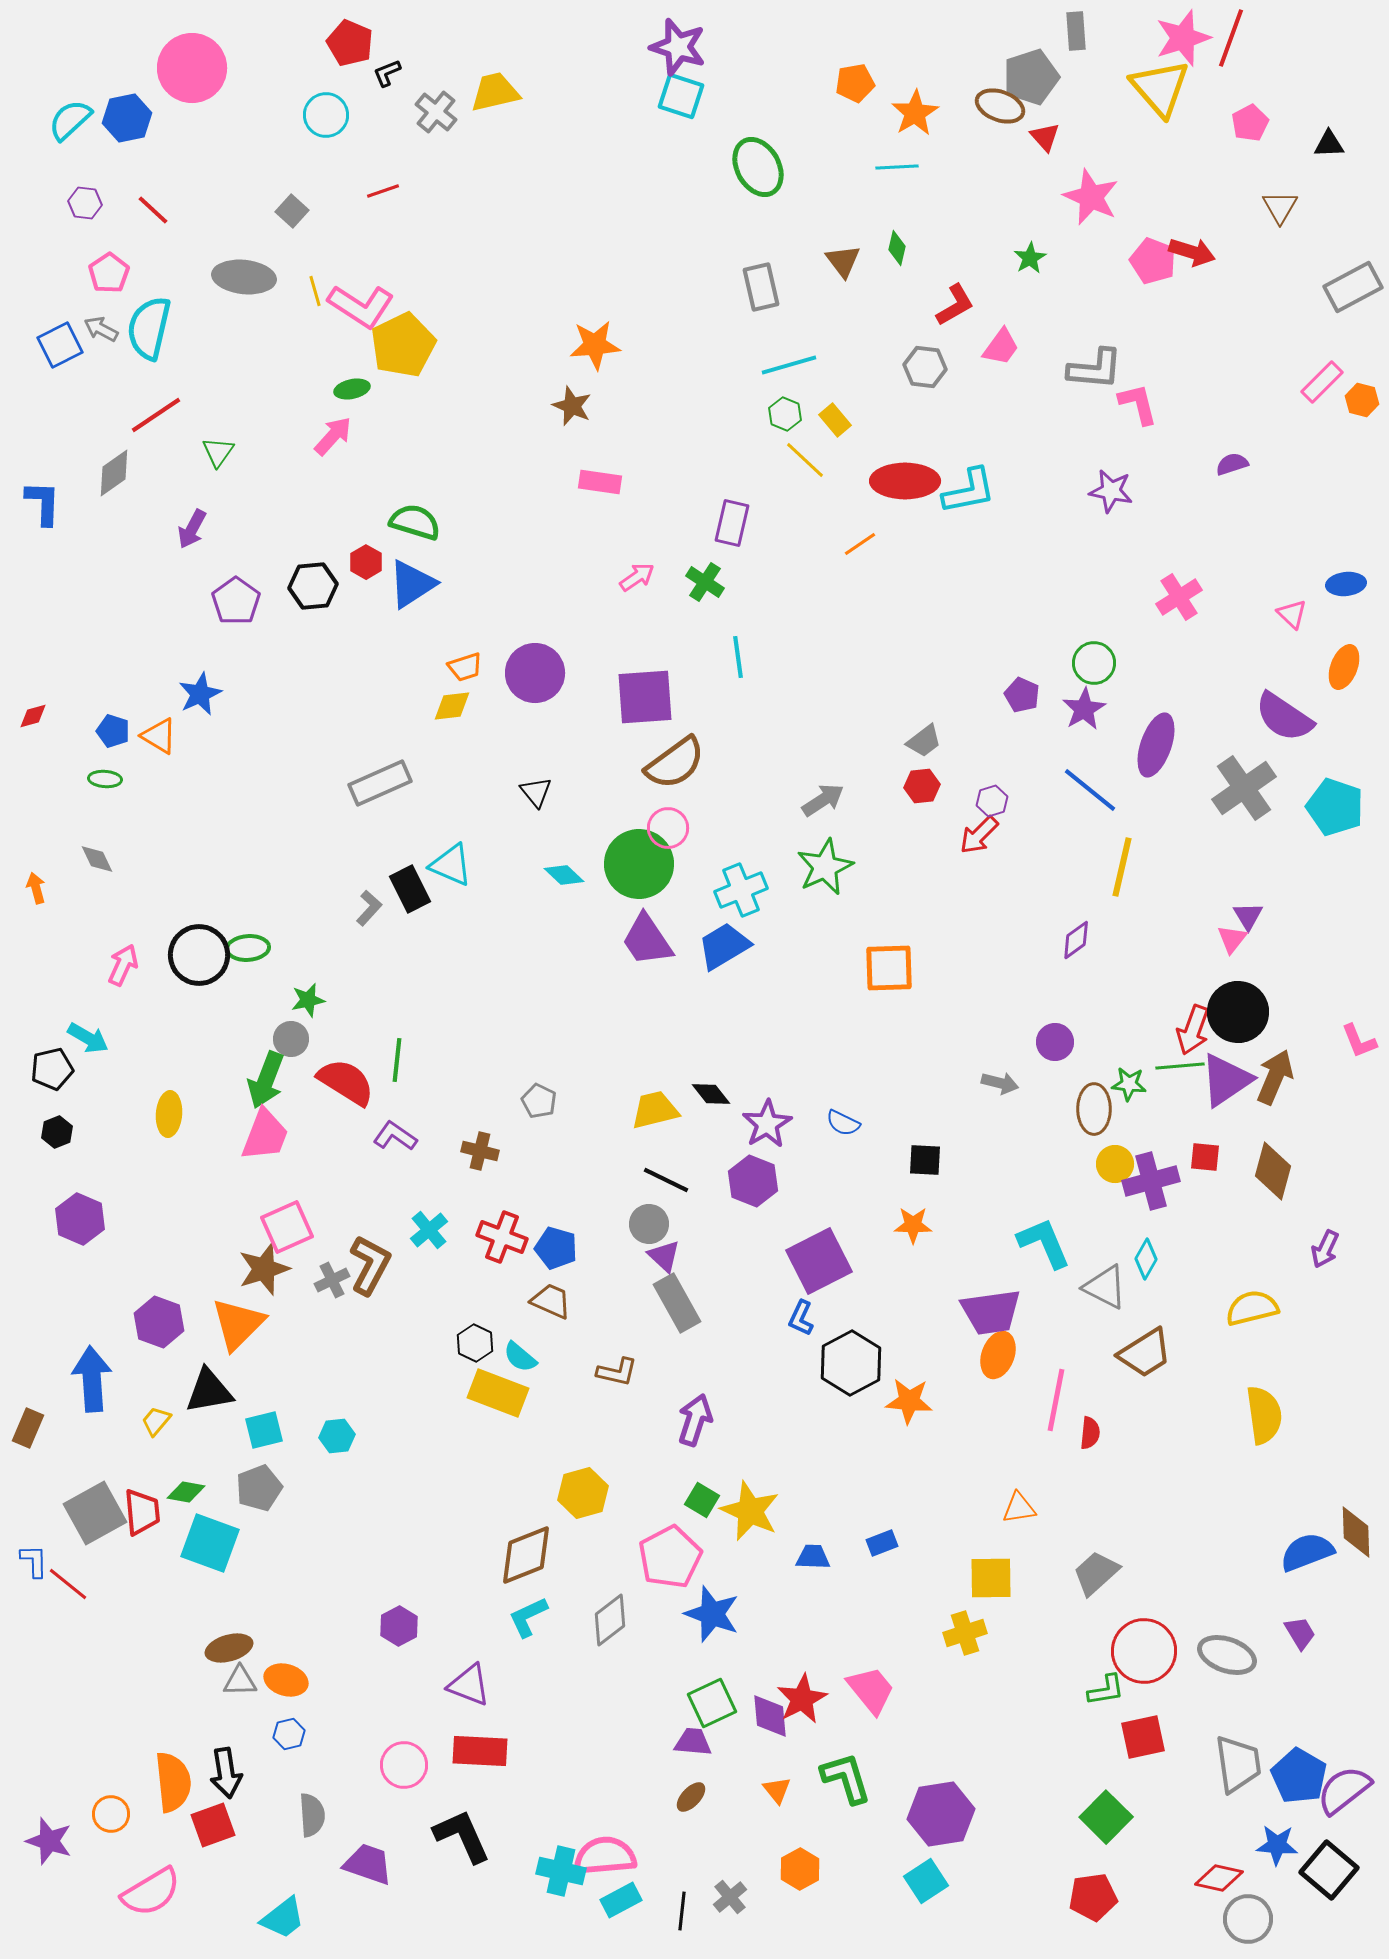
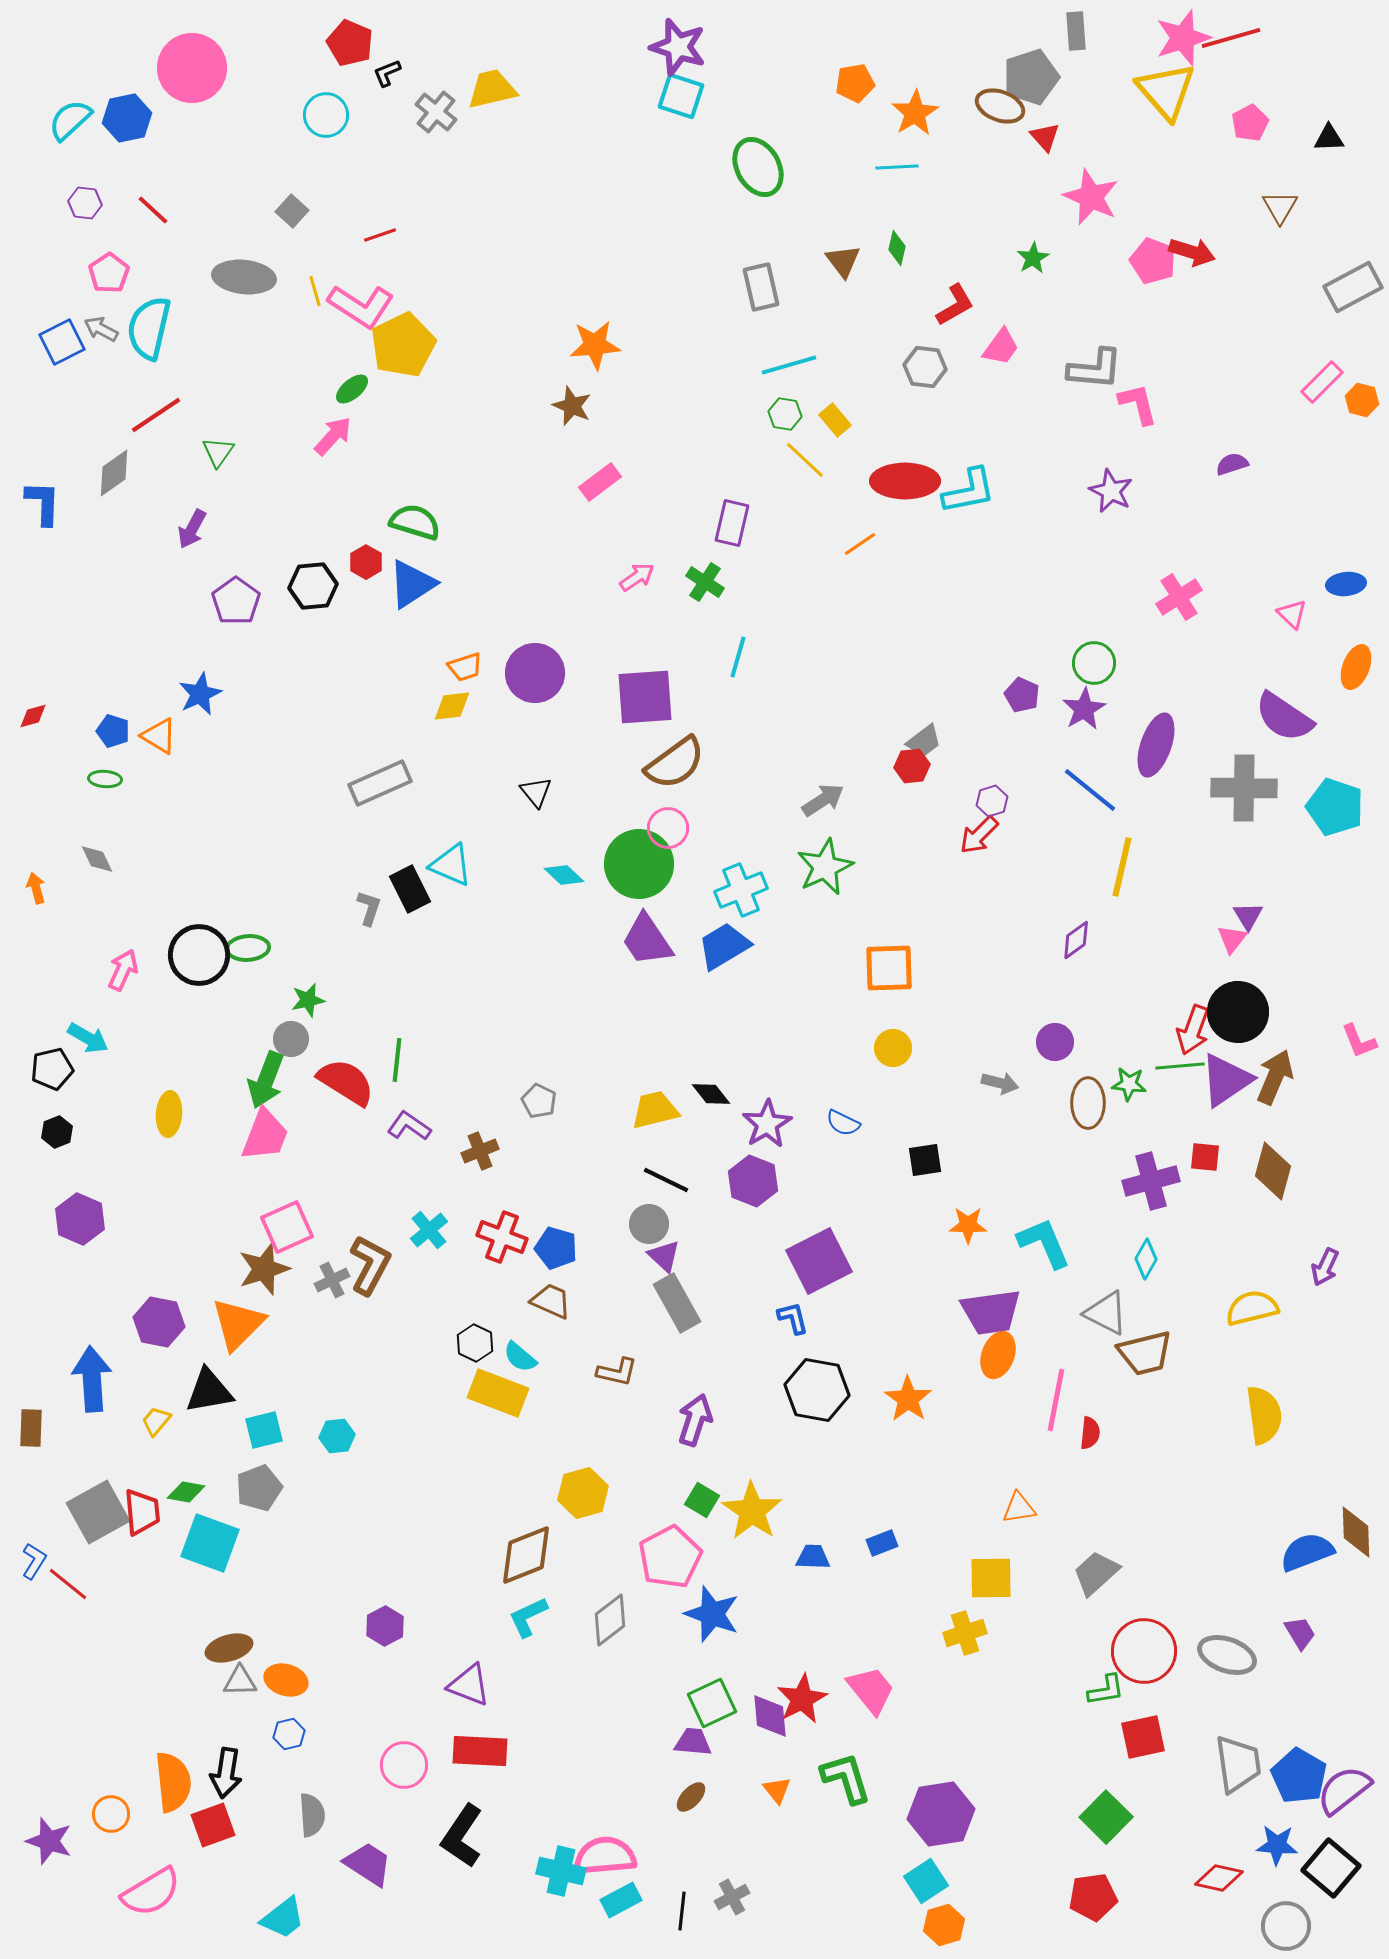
red line at (1231, 38): rotated 54 degrees clockwise
yellow triangle at (1160, 88): moved 6 px right, 3 px down
yellow trapezoid at (495, 92): moved 3 px left, 3 px up
black triangle at (1329, 144): moved 6 px up
red line at (383, 191): moved 3 px left, 44 px down
green star at (1030, 258): moved 3 px right
blue square at (60, 345): moved 2 px right, 3 px up
green ellipse at (352, 389): rotated 28 degrees counterclockwise
green hexagon at (785, 414): rotated 12 degrees counterclockwise
pink rectangle at (600, 482): rotated 45 degrees counterclockwise
purple star at (1111, 491): rotated 15 degrees clockwise
cyan line at (738, 657): rotated 24 degrees clockwise
orange ellipse at (1344, 667): moved 12 px right
red hexagon at (922, 786): moved 10 px left, 20 px up
gray cross at (1244, 788): rotated 36 degrees clockwise
gray L-shape at (369, 908): rotated 24 degrees counterclockwise
pink arrow at (123, 965): moved 5 px down
brown ellipse at (1094, 1109): moved 6 px left, 6 px up
purple L-shape at (395, 1136): moved 14 px right, 10 px up
brown cross at (480, 1151): rotated 36 degrees counterclockwise
black square at (925, 1160): rotated 12 degrees counterclockwise
yellow circle at (1115, 1164): moved 222 px left, 116 px up
orange star at (913, 1225): moved 55 px right
purple arrow at (1325, 1249): moved 18 px down
gray triangle at (1105, 1287): moved 1 px right, 26 px down
blue L-shape at (801, 1318): moved 8 px left; rotated 141 degrees clockwise
purple hexagon at (159, 1322): rotated 9 degrees counterclockwise
brown trapezoid at (1145, 1353): rotated 18 degrees clockwise
black hexagon at (851, 1363): moved 34 px left, 27 px down; rotated 22 degrees counterclockwise
orange star at (909, 1401): moved 1 px left, 2 px up; rotated 30 degrees clockwise
brown rectangle at (28, 1428): moved 3 px right; rotated 21 degrees counterclockwise
yellow star at (750, 1511): moved 2 px right; rotated 10 degrees clockwise
gray square at (95, 1513): moved 3 px right, 1 px up
blue L-shape at (34, 1561): rotated 33 degrees clockwise
purple hexagon at (399, 1626): moved 14 px left
black arrow at (226, 1773): rotated 18 degrees clockwise
black L-shape at (462, 1836): rotated 122 degrees counterclockwise
purple trapezoid at (368, 1864): rotated 14 degrees clockwise
orange hexagon at (800, 1869): moved 144 px right, 56 px down; rotated 12 degrees clockwise
black square at (1329, 1870): moved 2 px right, 2 px up
gray cross at (730, 1897): moved 2 px right; rotated 12 degrees clockwise
gray circle at (1248, 1919): moved 38 px right, 7 px down
